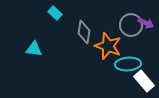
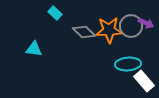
gray circle: moved 1 px down
gray diamond: rotated 55 degrees counterclockwise
orange star: moved 1 px right, 16 px up; rotated 24 degrees counterclockwise
